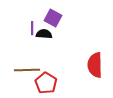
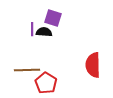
purple square: rotated 12 degrees counterclockwise
purple line: moved 1 px down
black semicircle: moved 2 px up
red semicircle: moved 2 px left
